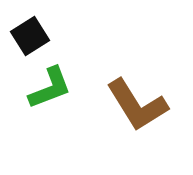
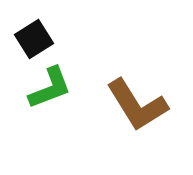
black square: moved 4 px right, 3 px down
